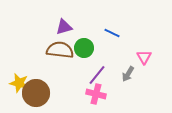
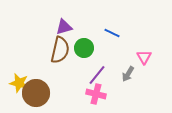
brown semicircle: rotated 96 degrees clockwise
